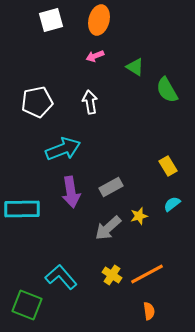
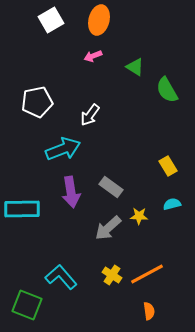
white square: rotated 15 degrees counterclockwise
pink arrow: moved 2 px left
white arrow: moved 13 px down; rotated 135 degrees counterclockwise
gray rectangle: rotated 65 degrees clockwise
cyan semicircle: rotated 24 degrees clockwise
yellow star: rotated 18 degrees clockwise
